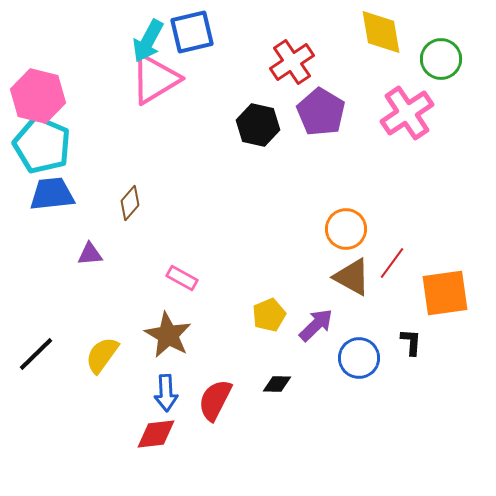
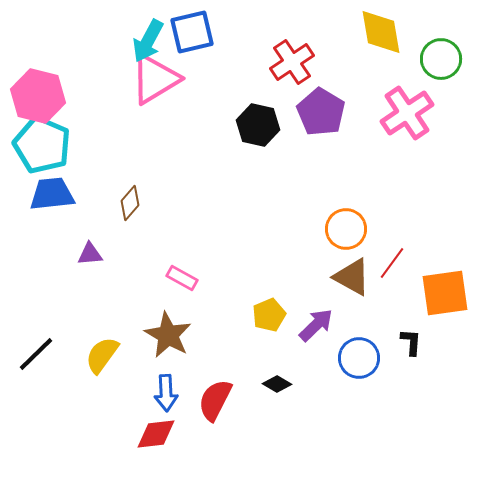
black diamond: rotated 28 degrees clockwise
